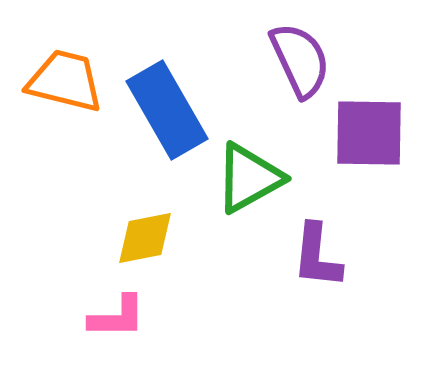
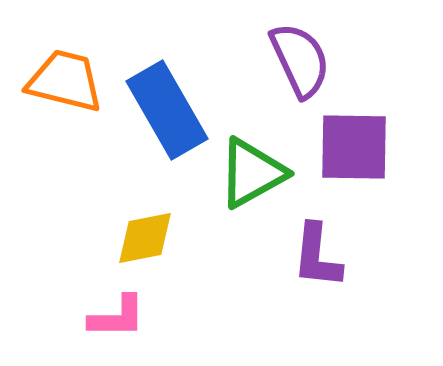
purple square: moved 15 px left, 14 px down
green triangle: moved 3 px right, 5 px up
